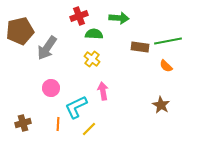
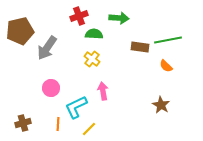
green line: moved 1 px up
